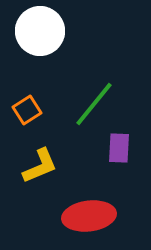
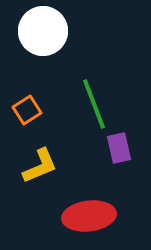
white circle: moved 3 px right
green line: rotated 60 degrees counterclockwise
purple rectangle: rotated 16 degrees counterclockwise
